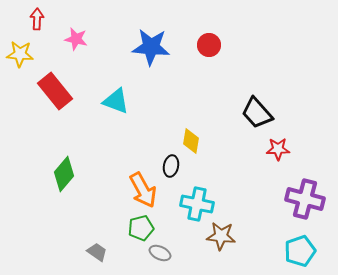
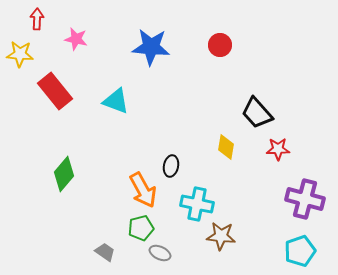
red circle: moved 11 px right
yellow diamond: moved 35 px right, 6 px down
gray trapezoid: moved 8 px right
